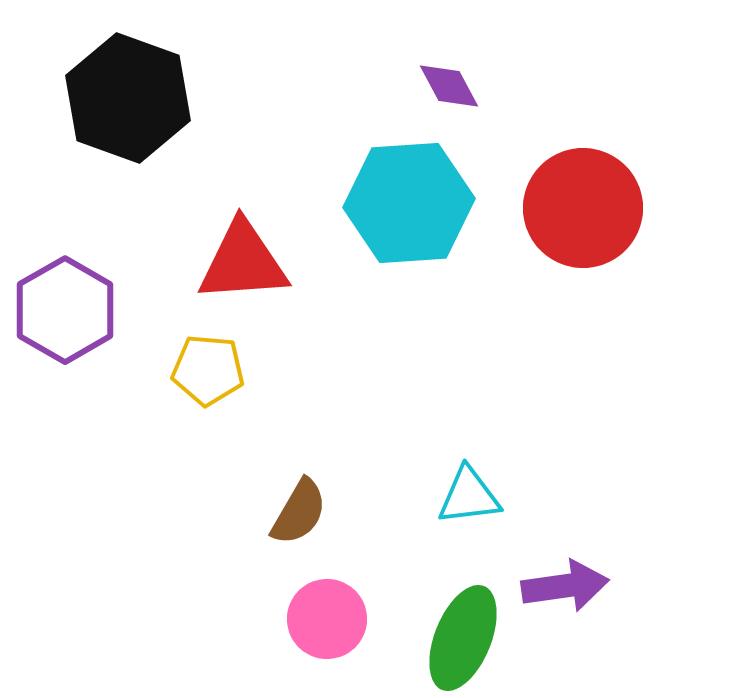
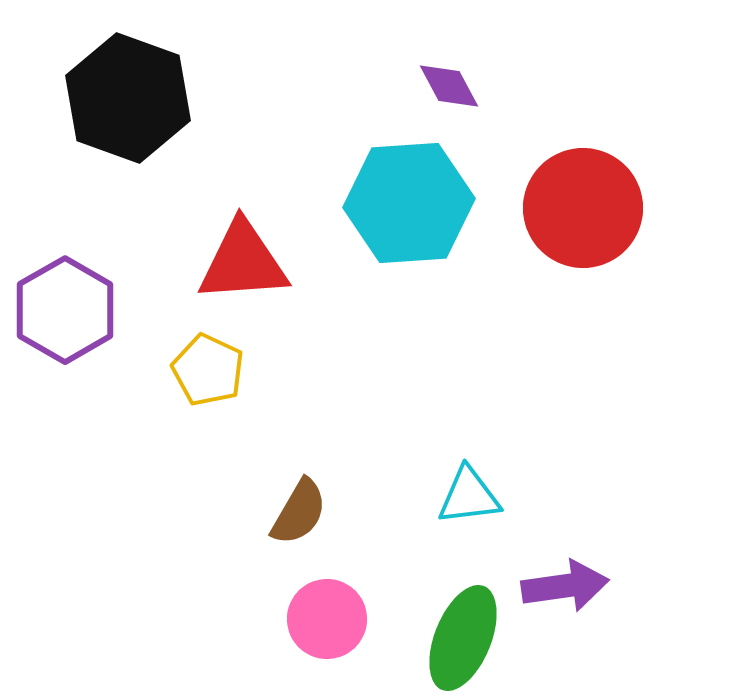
yellow pentagon: rotated 20 degrees clockwise
